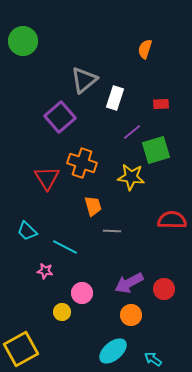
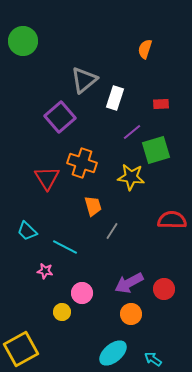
gray line: rotated 60 degrees counterclockwise
orange circle: moved 1 px up
cyan ellipse: moved 2 px down
